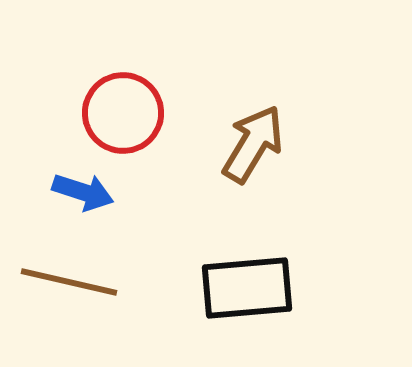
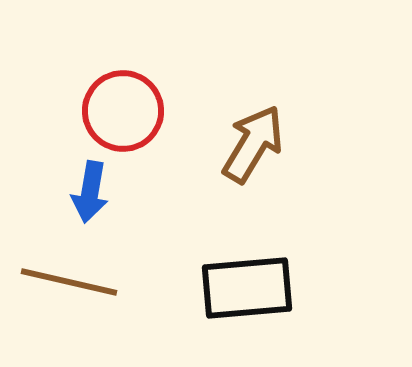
red circle: moved 2 px up
blue arrow: moved 7 px right; rotated 82 degrees clockwise
